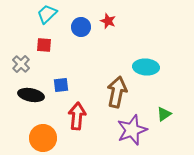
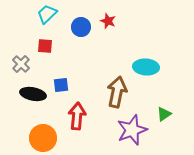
red square: moved 1 px right, 1 px down
black ellipse: moved 2 px right, 1 px up
